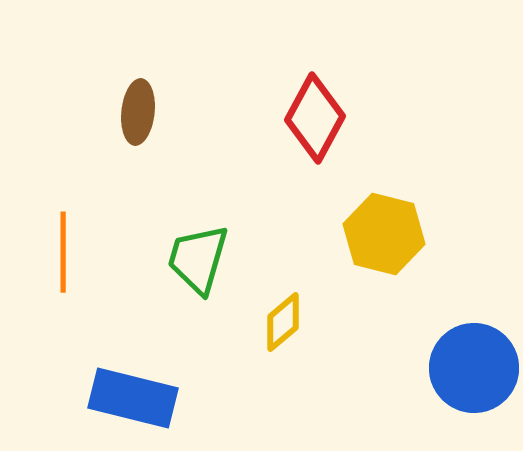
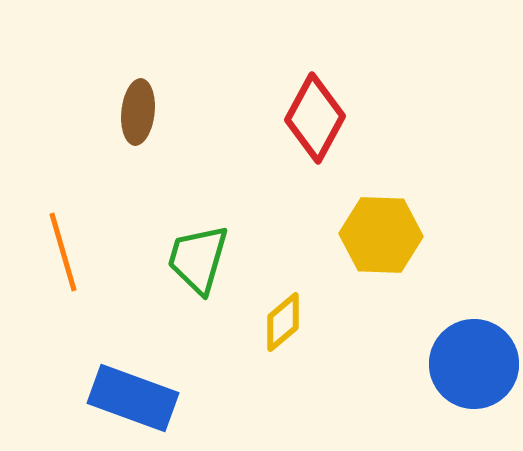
yellow hexagon: moved 3 px left, 1 px down; rotated 12 degrees counterclockwise
orange line: rotated 16 degrees counterclockwise
blue circle: moved 4 px up
blue rectangle: rotated 6 degrees clockwise
